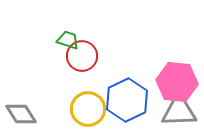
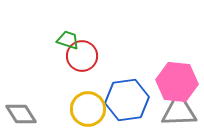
blue hexagon: rotated 18 degrees clockwise
